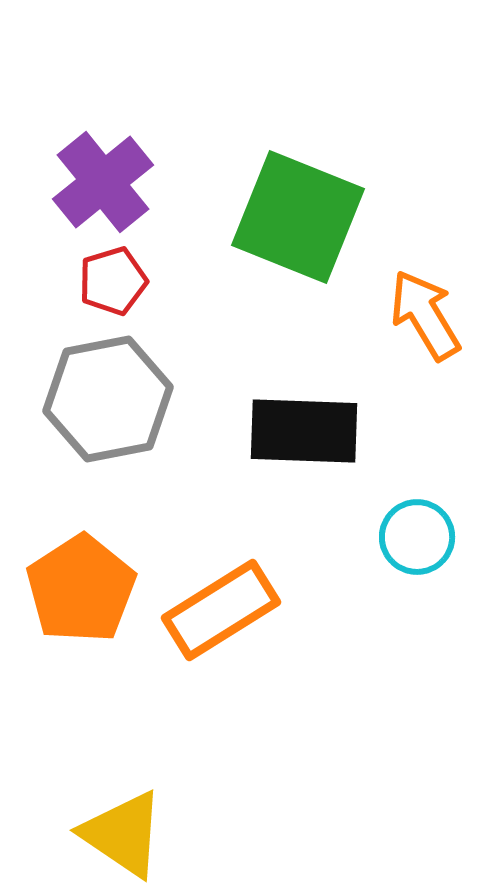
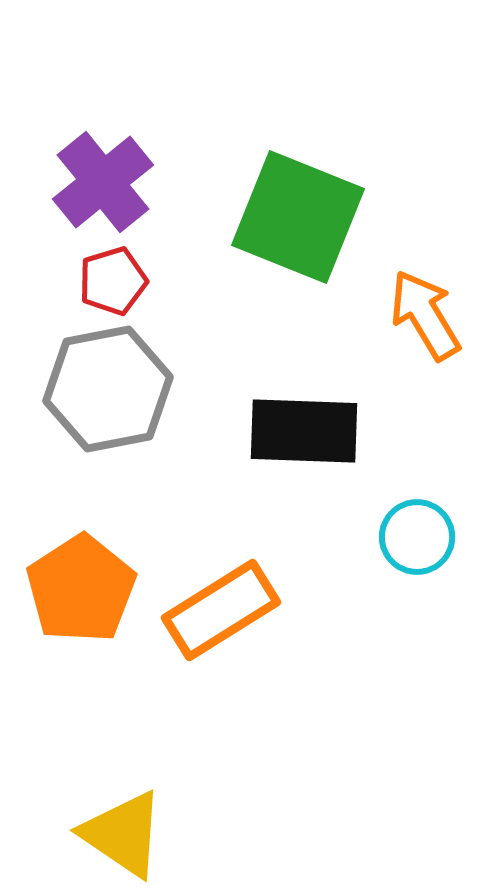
gray hexagon: moved 10 px up
